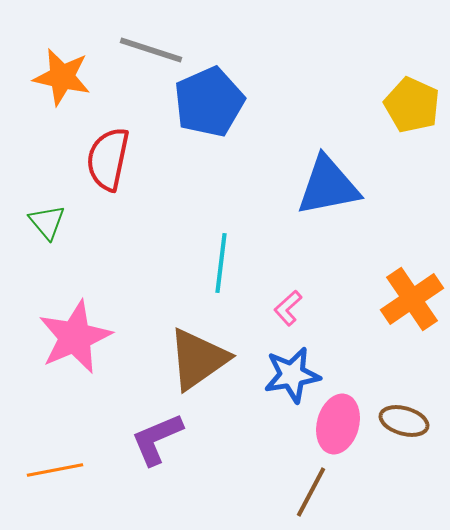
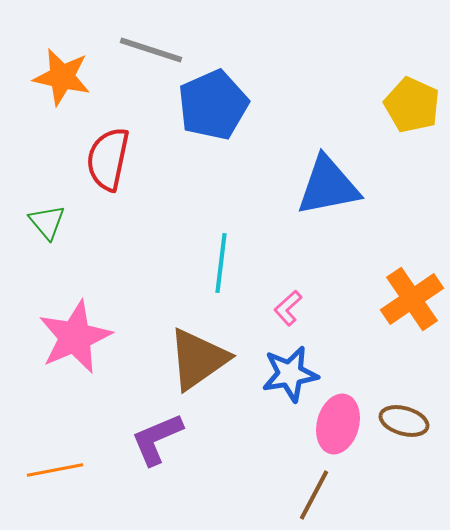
blue pentagon: moved 4 px right, 3 px down
blue star: moved 2 px left, 1 px up
brown line: moved 3 px right, 3 px down
